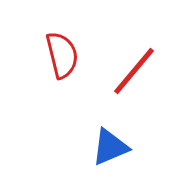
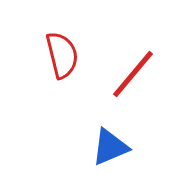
red line: moved 1 px left, 3 px down
